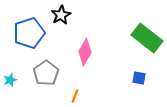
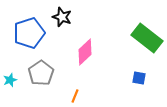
black star: moved 1 px right, 2 px down; rotated 24 degrees counterclockwise
pink diamond: rotated 16 degrees clockwise
gray pentagon: moved 5 px left
